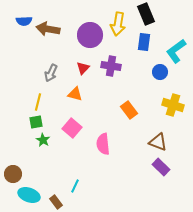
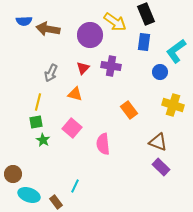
yellow arrow: moved 3 px left, 2 px up; rotated 65 degrees counterclockwise
